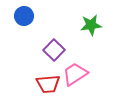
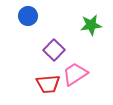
blue circle: moved 4 px right
